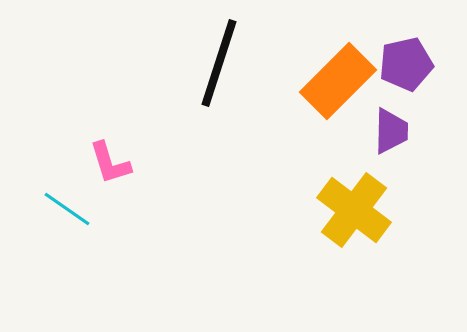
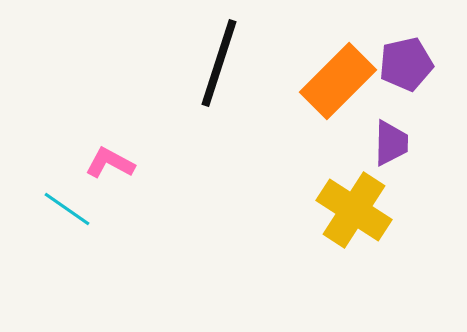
purple trapezoid: moved 12 px down
pink L-shape: rotated 135 degrees clockwise
yellow cross: rotated 4 degrees counterclockwise
